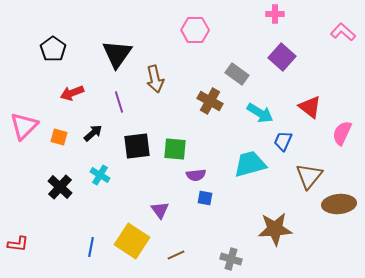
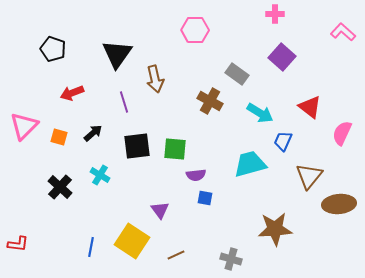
black pentagon: rotated 15 degrees counterclockwise
purple line: moved 5 px right
